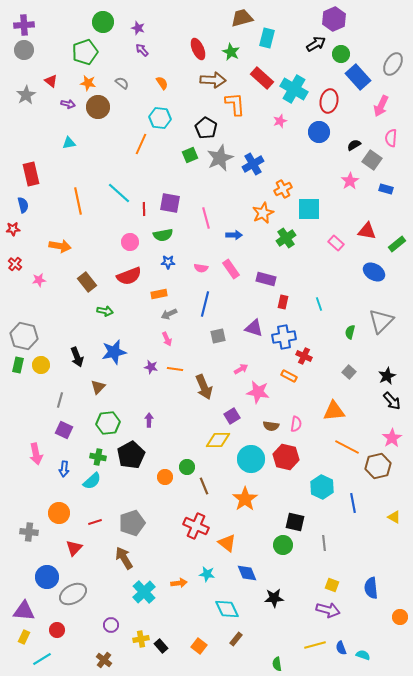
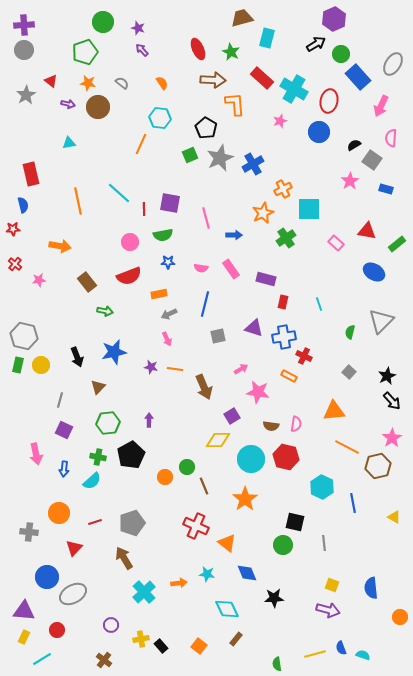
yellow line at (315, 645): moved 9 px down
